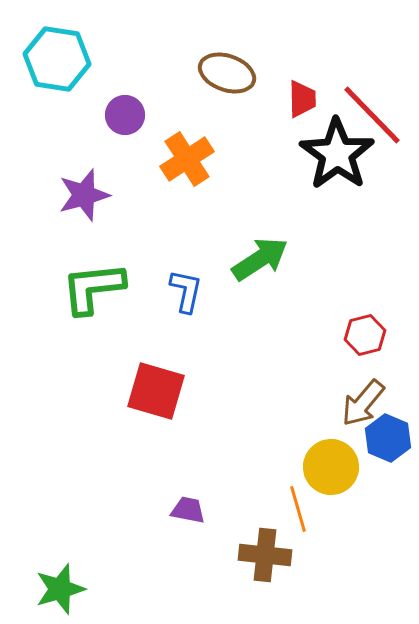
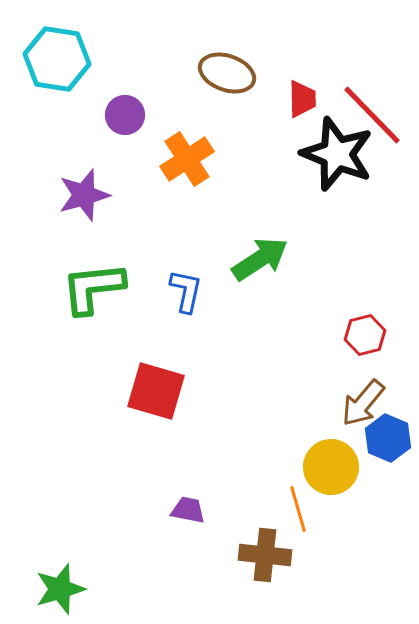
black star: rotated 14 degrees counterclockwise
